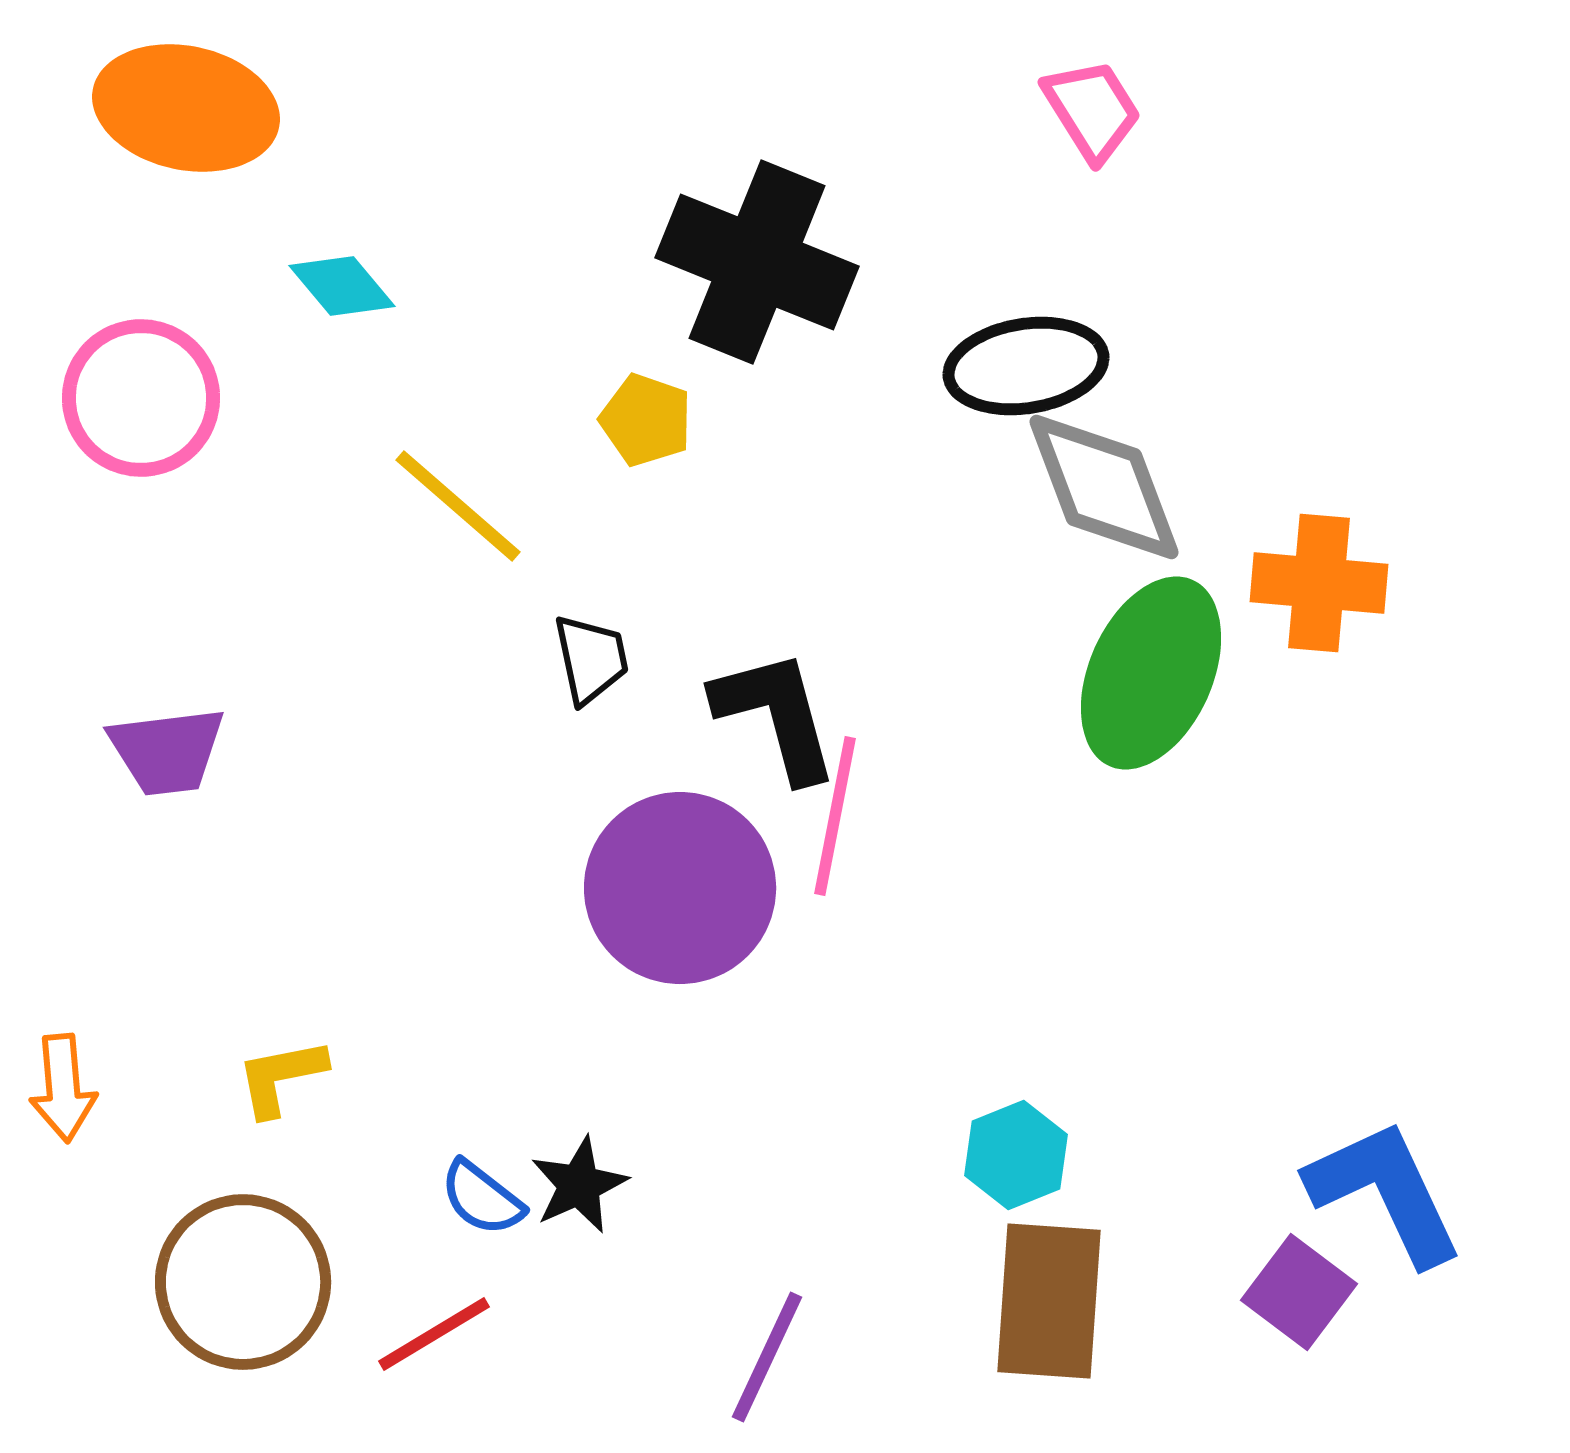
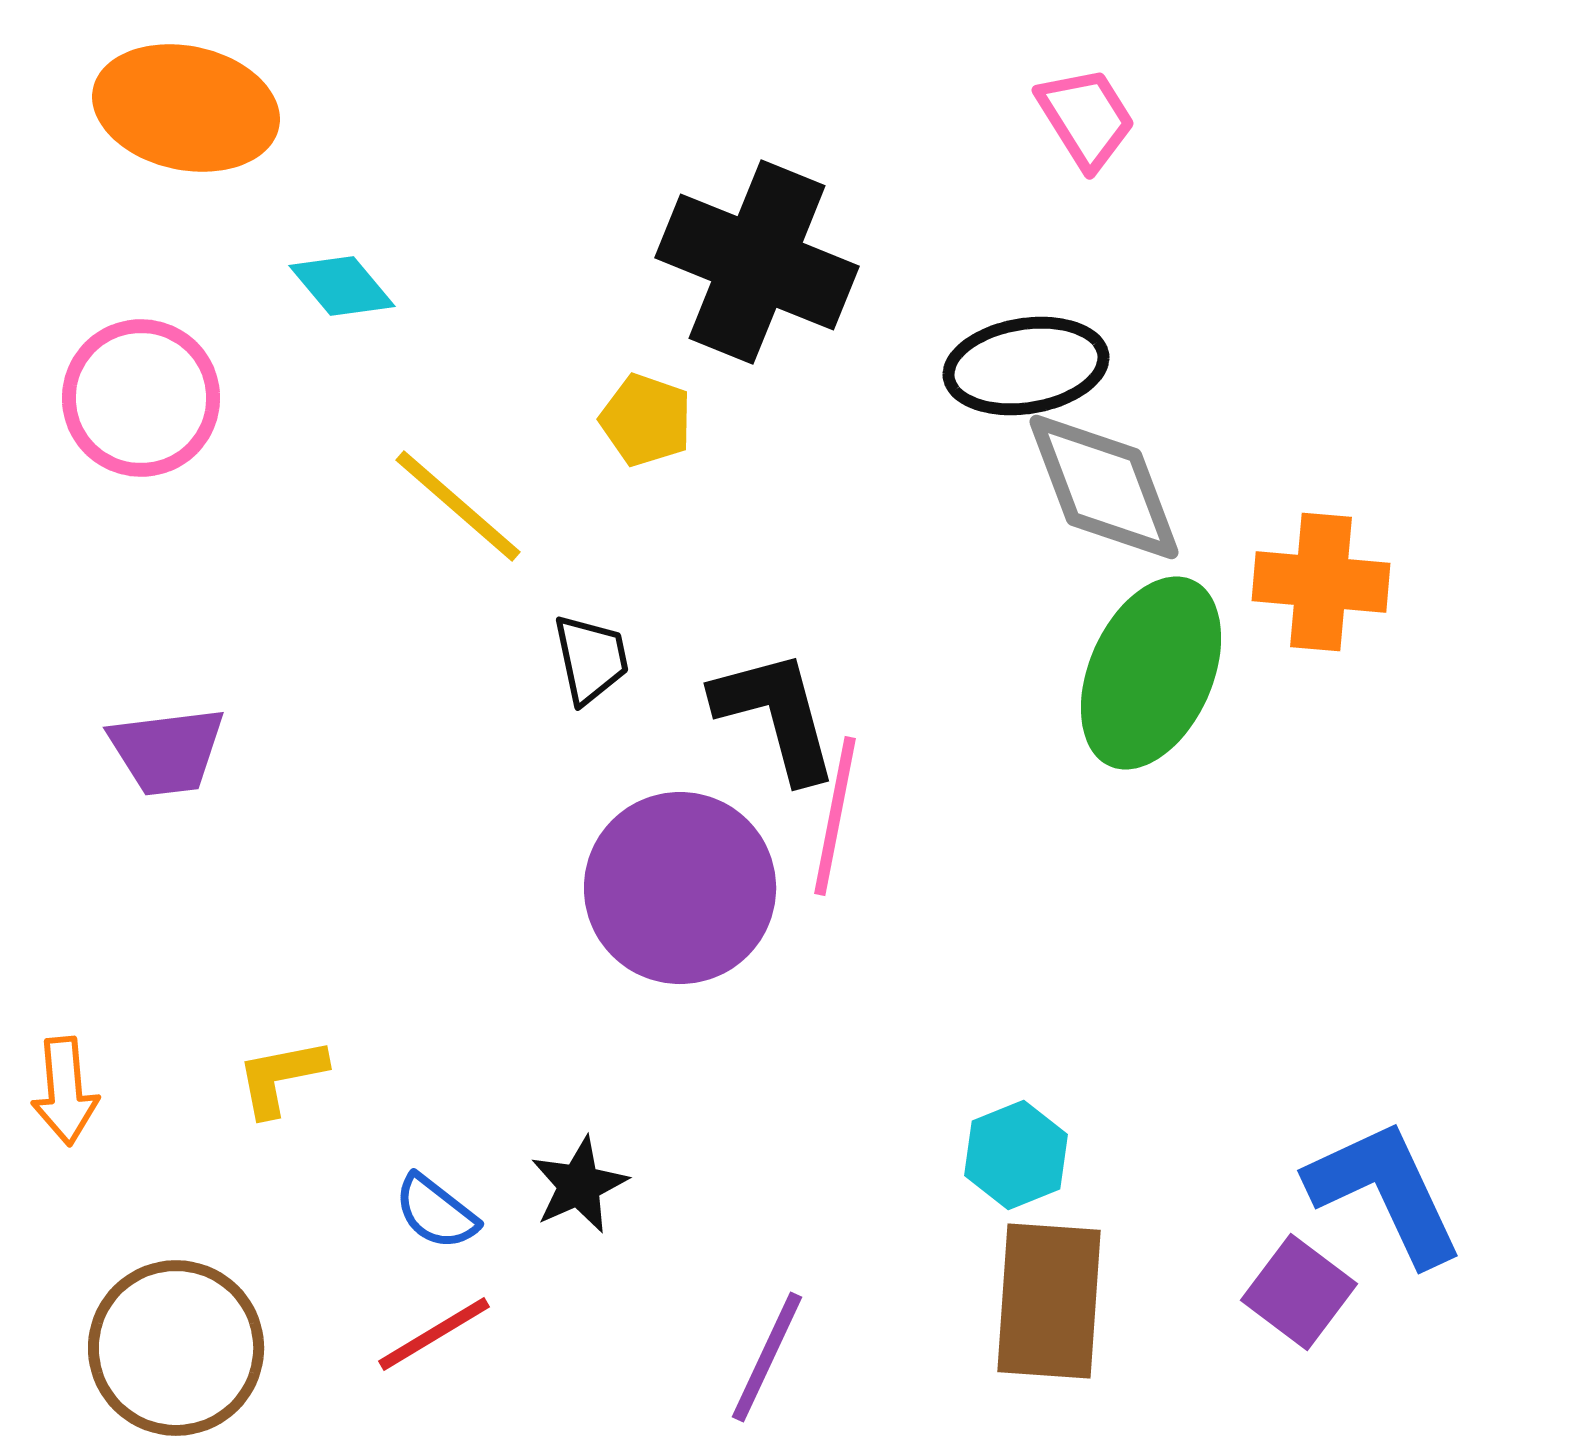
pink trapezoid: moved 6 px left, 8 px down
orange cross: moved 2 px right, 1 px up
orange arrow: moved 2 px right, 3 px down
blue semicircle: moved 46 px left, 14 px down
brown circle: moved 67 px left, 66 px down
